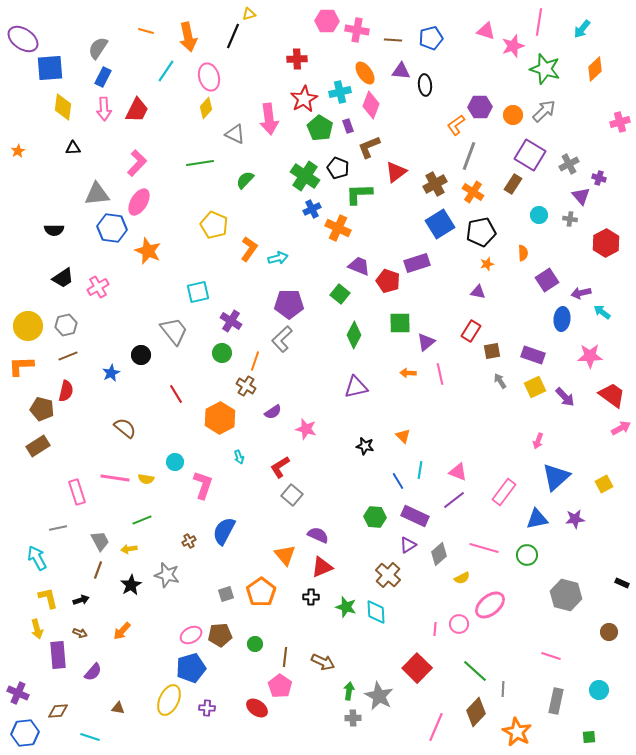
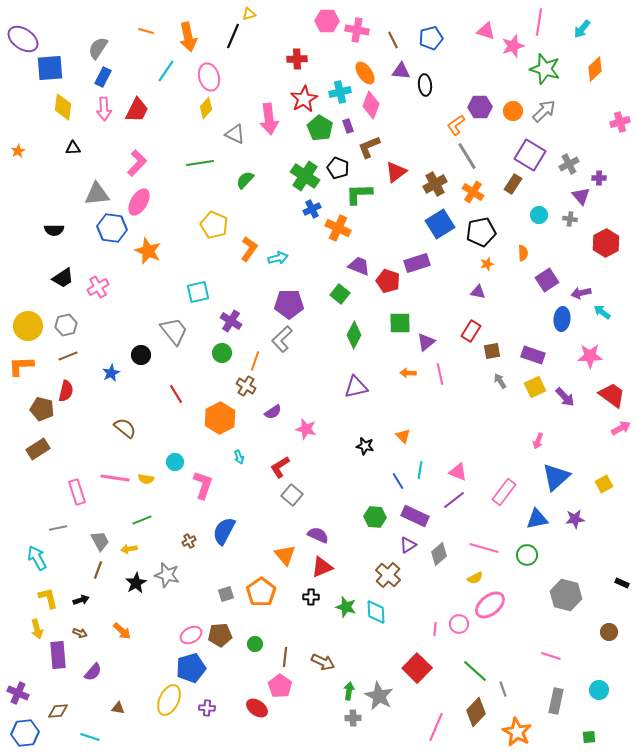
brown line at (393, 40): rotated 60 degrees clockwise
orange circle at (513, 115): moved 4 px up
gray line at (469, 156): moved 2 px left; rotated 52 degrees counterclockwise
purple cross at (599, 178): rotated 16 degrees counterclockwise
brown rectangle at (38, 446): moved 3 px down
yellow semicircle at (462, 578): moved 13 px right
black star at (131, 585): moved 5 px right, 2 px up
orange arrow at (122, 631): rotated 90 degrees counterclockwise
gray line at (503, 689): rotated 21 degrees counterclockwise
